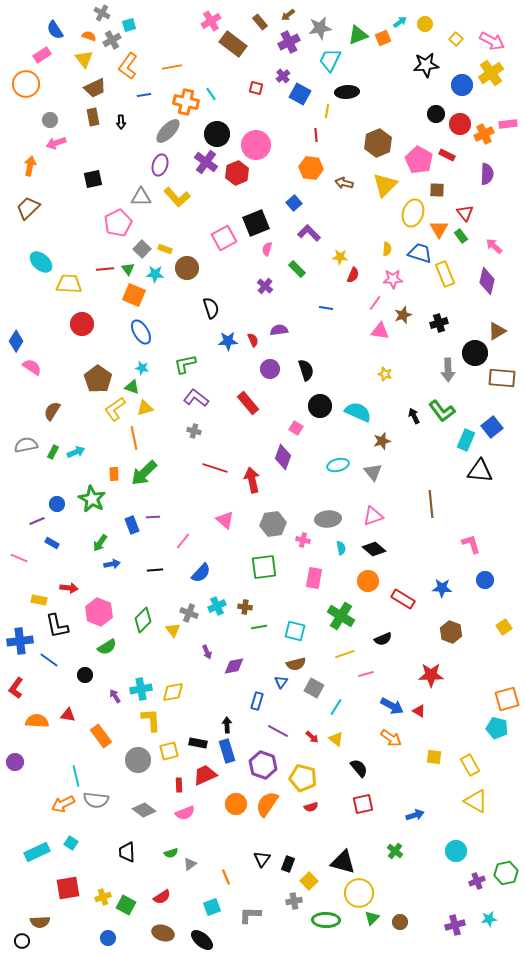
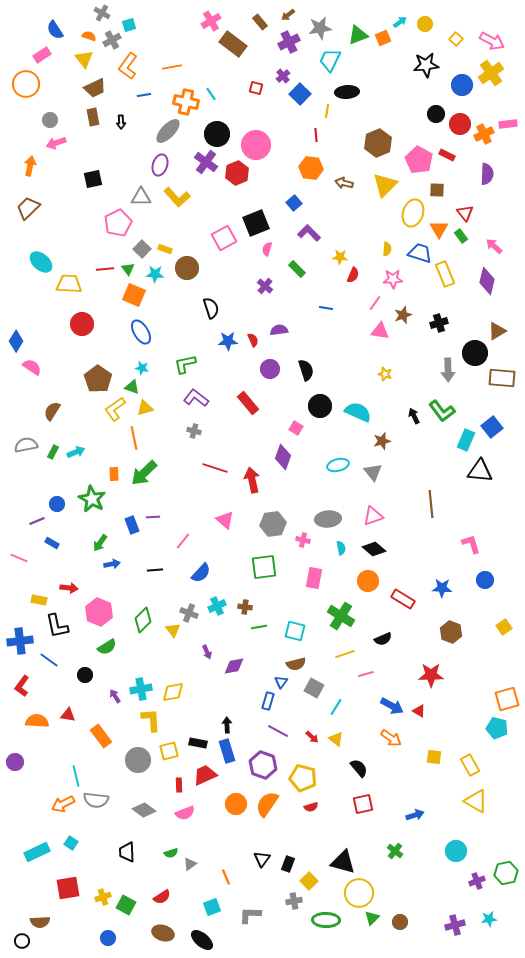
blue square at (300, 94): rotated 15 degrees clockwise
red L-shape at (16, 688): moved 6 px right, 2 px up
blue rectangle at (257, 701): moved 11 px right
